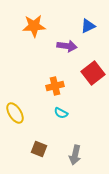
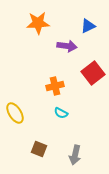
orange star: moved 4 px right, 3 px up
